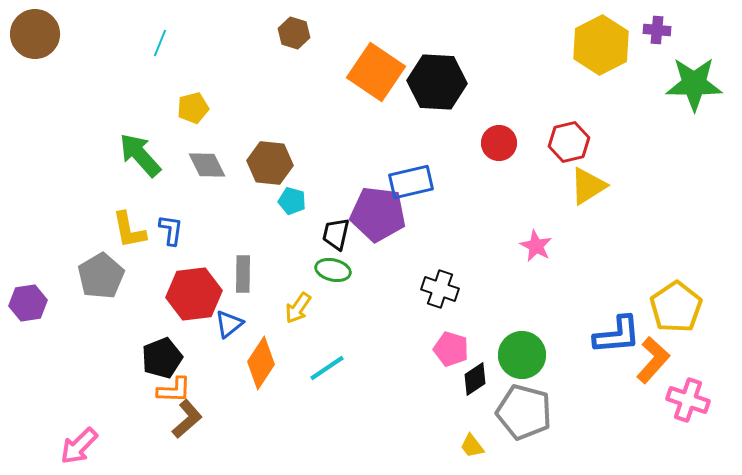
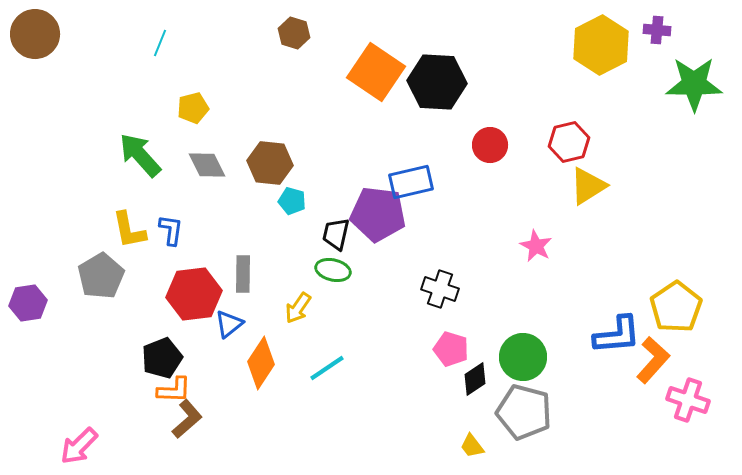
red circle at (499, 143): moved 9 px left, 2 px down
green circle at (522, 355): moved 1 px right, 2 px down
